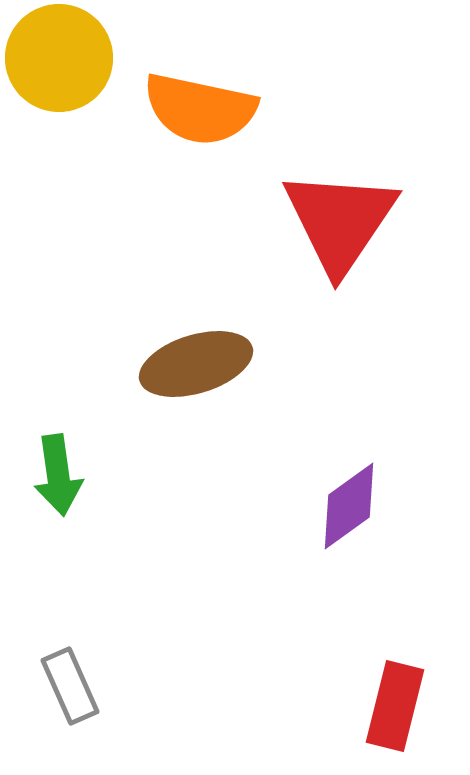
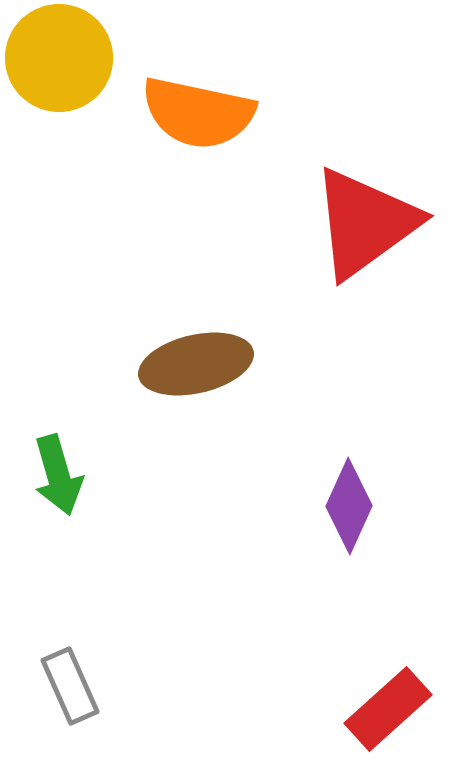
orange semicircle: moved 2 px left, 4 px down
red triangle: moved 25 px right, 2 px down; rotated 20 degrees clockwise
brown ellipse: rotated 4 degrees clockwise
green arrow: rotated 8 degrees counterclockwise
purple diamond: rotated 30 degrees counterclockwise
red rectangle: moved 7 px left, 3 px down; rotated 34 degrees clockwise
